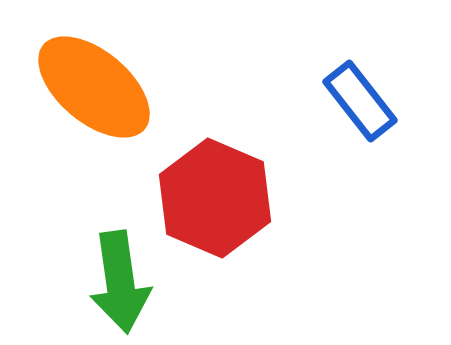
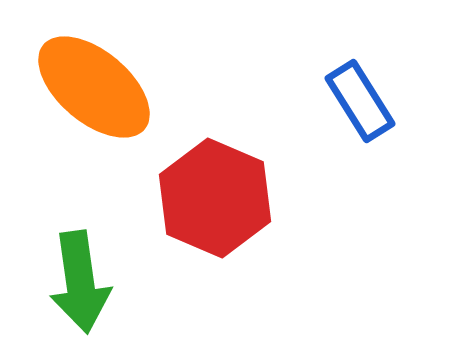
blue rectangle: rotated 6 degrees clockwise
green arrow: moved 40 px left
